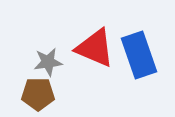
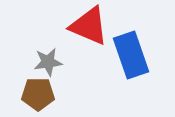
red triangle: moved 6 px left, 22 px up
blue rectangle: moved 8 px left
